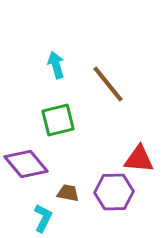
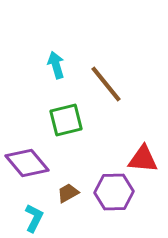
brown line: moved 2 px left
green square: moved 8 px right
red triangle: moved 4 px right
purple diamond: moved 1 px right, 1 px up
brown trapezoid: rotated 40 degrees counterclockwise
cyan L-shape: moved 9 px left
